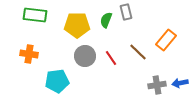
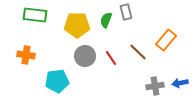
orange cross: moved 3 px left, 1 px down
gray cross: moved 2 px left, 1 px down
